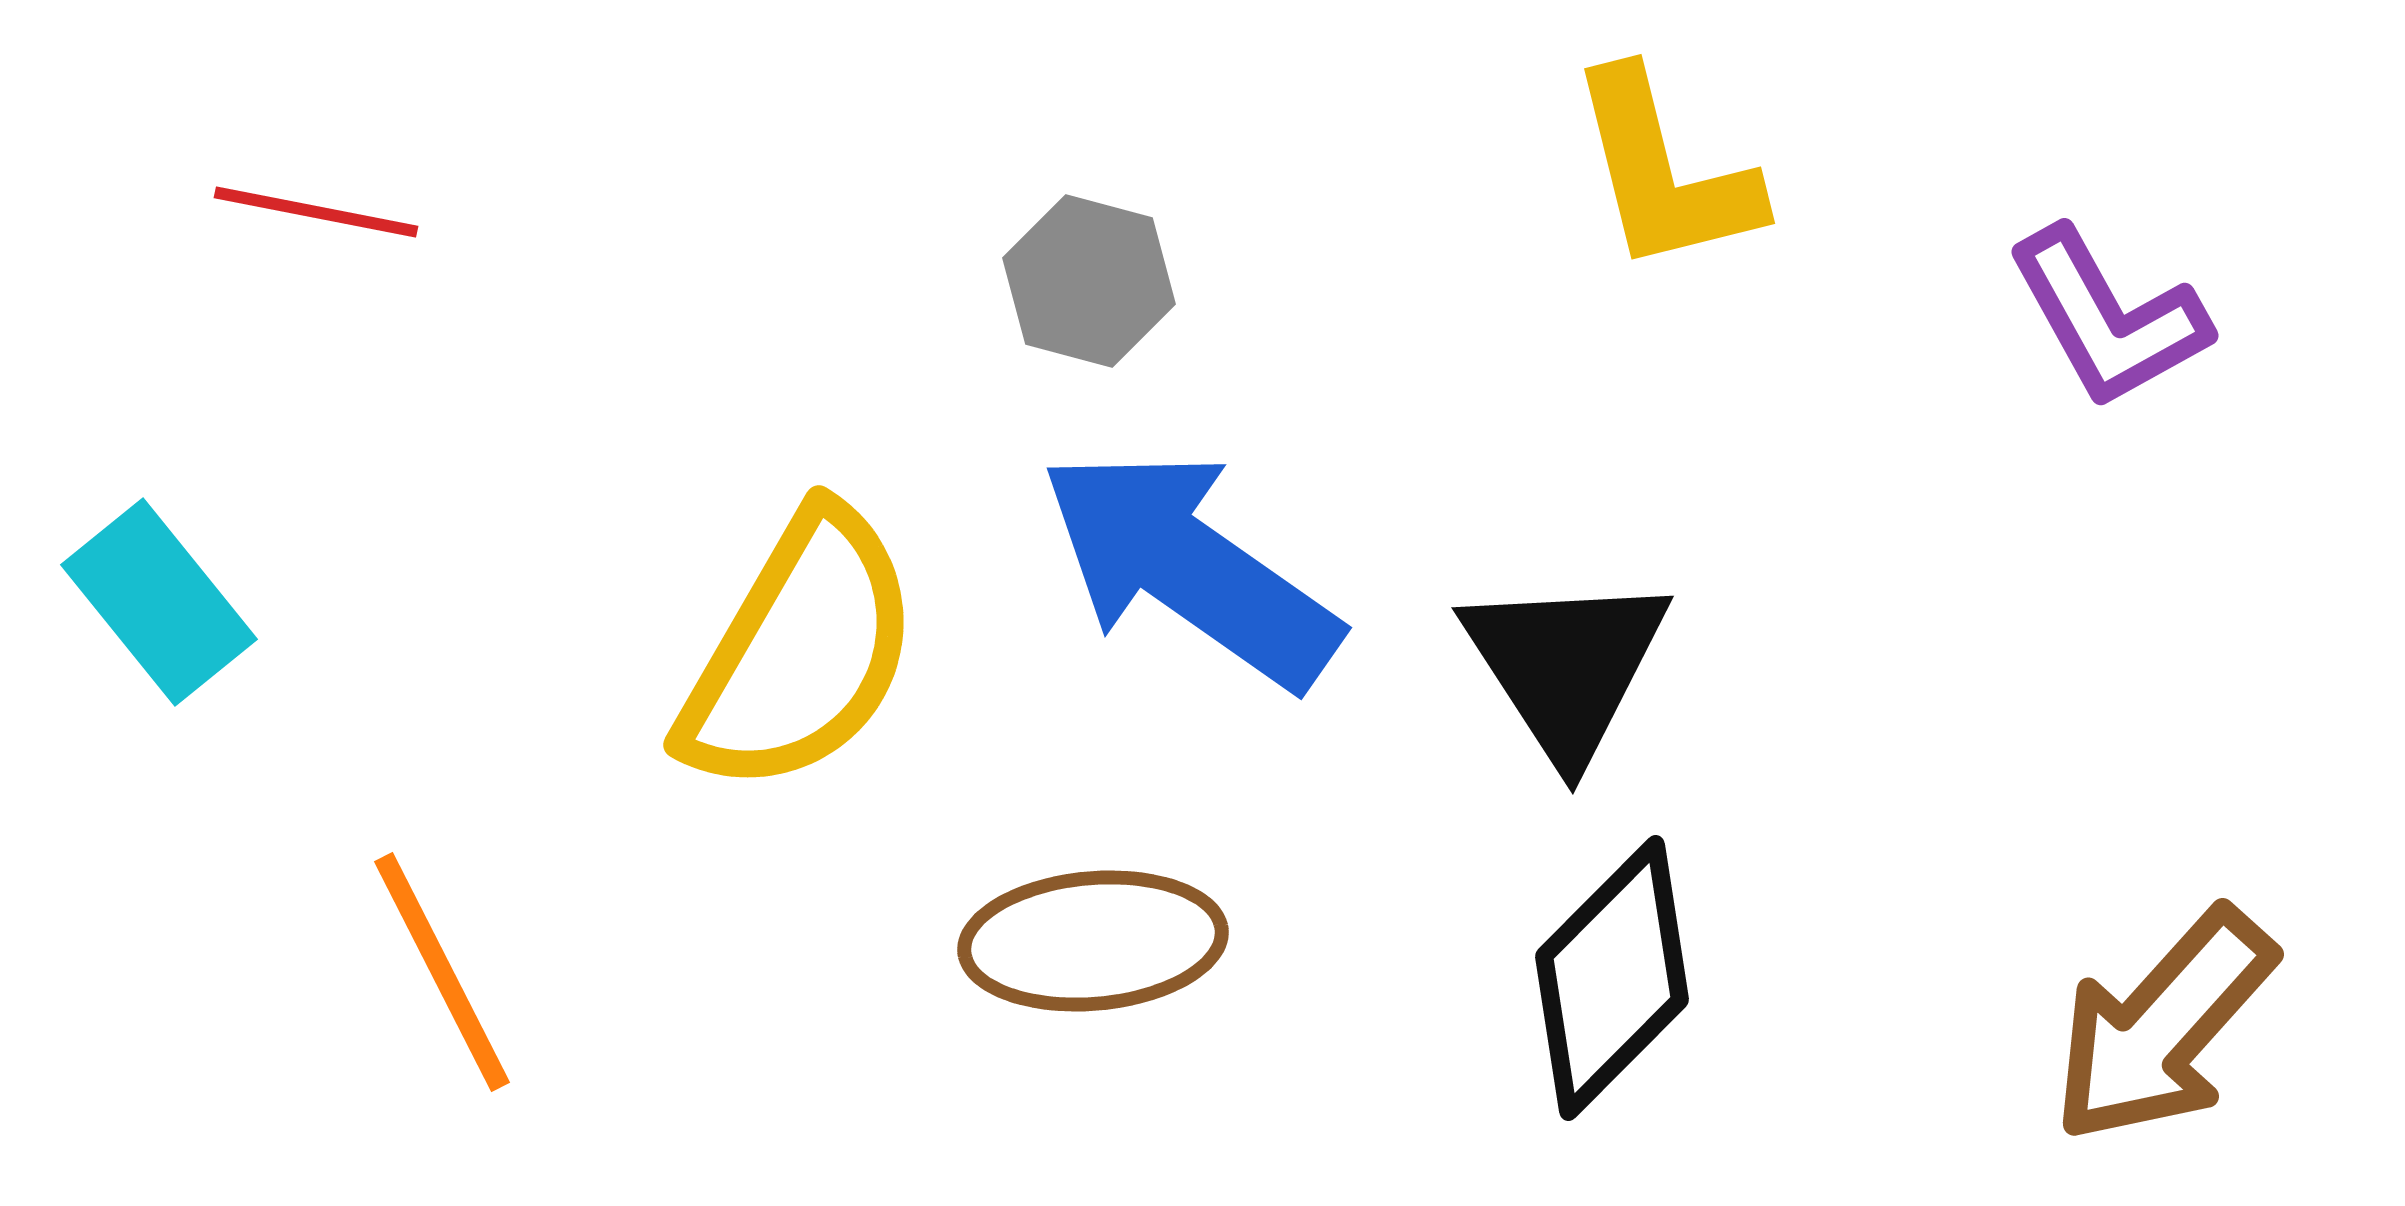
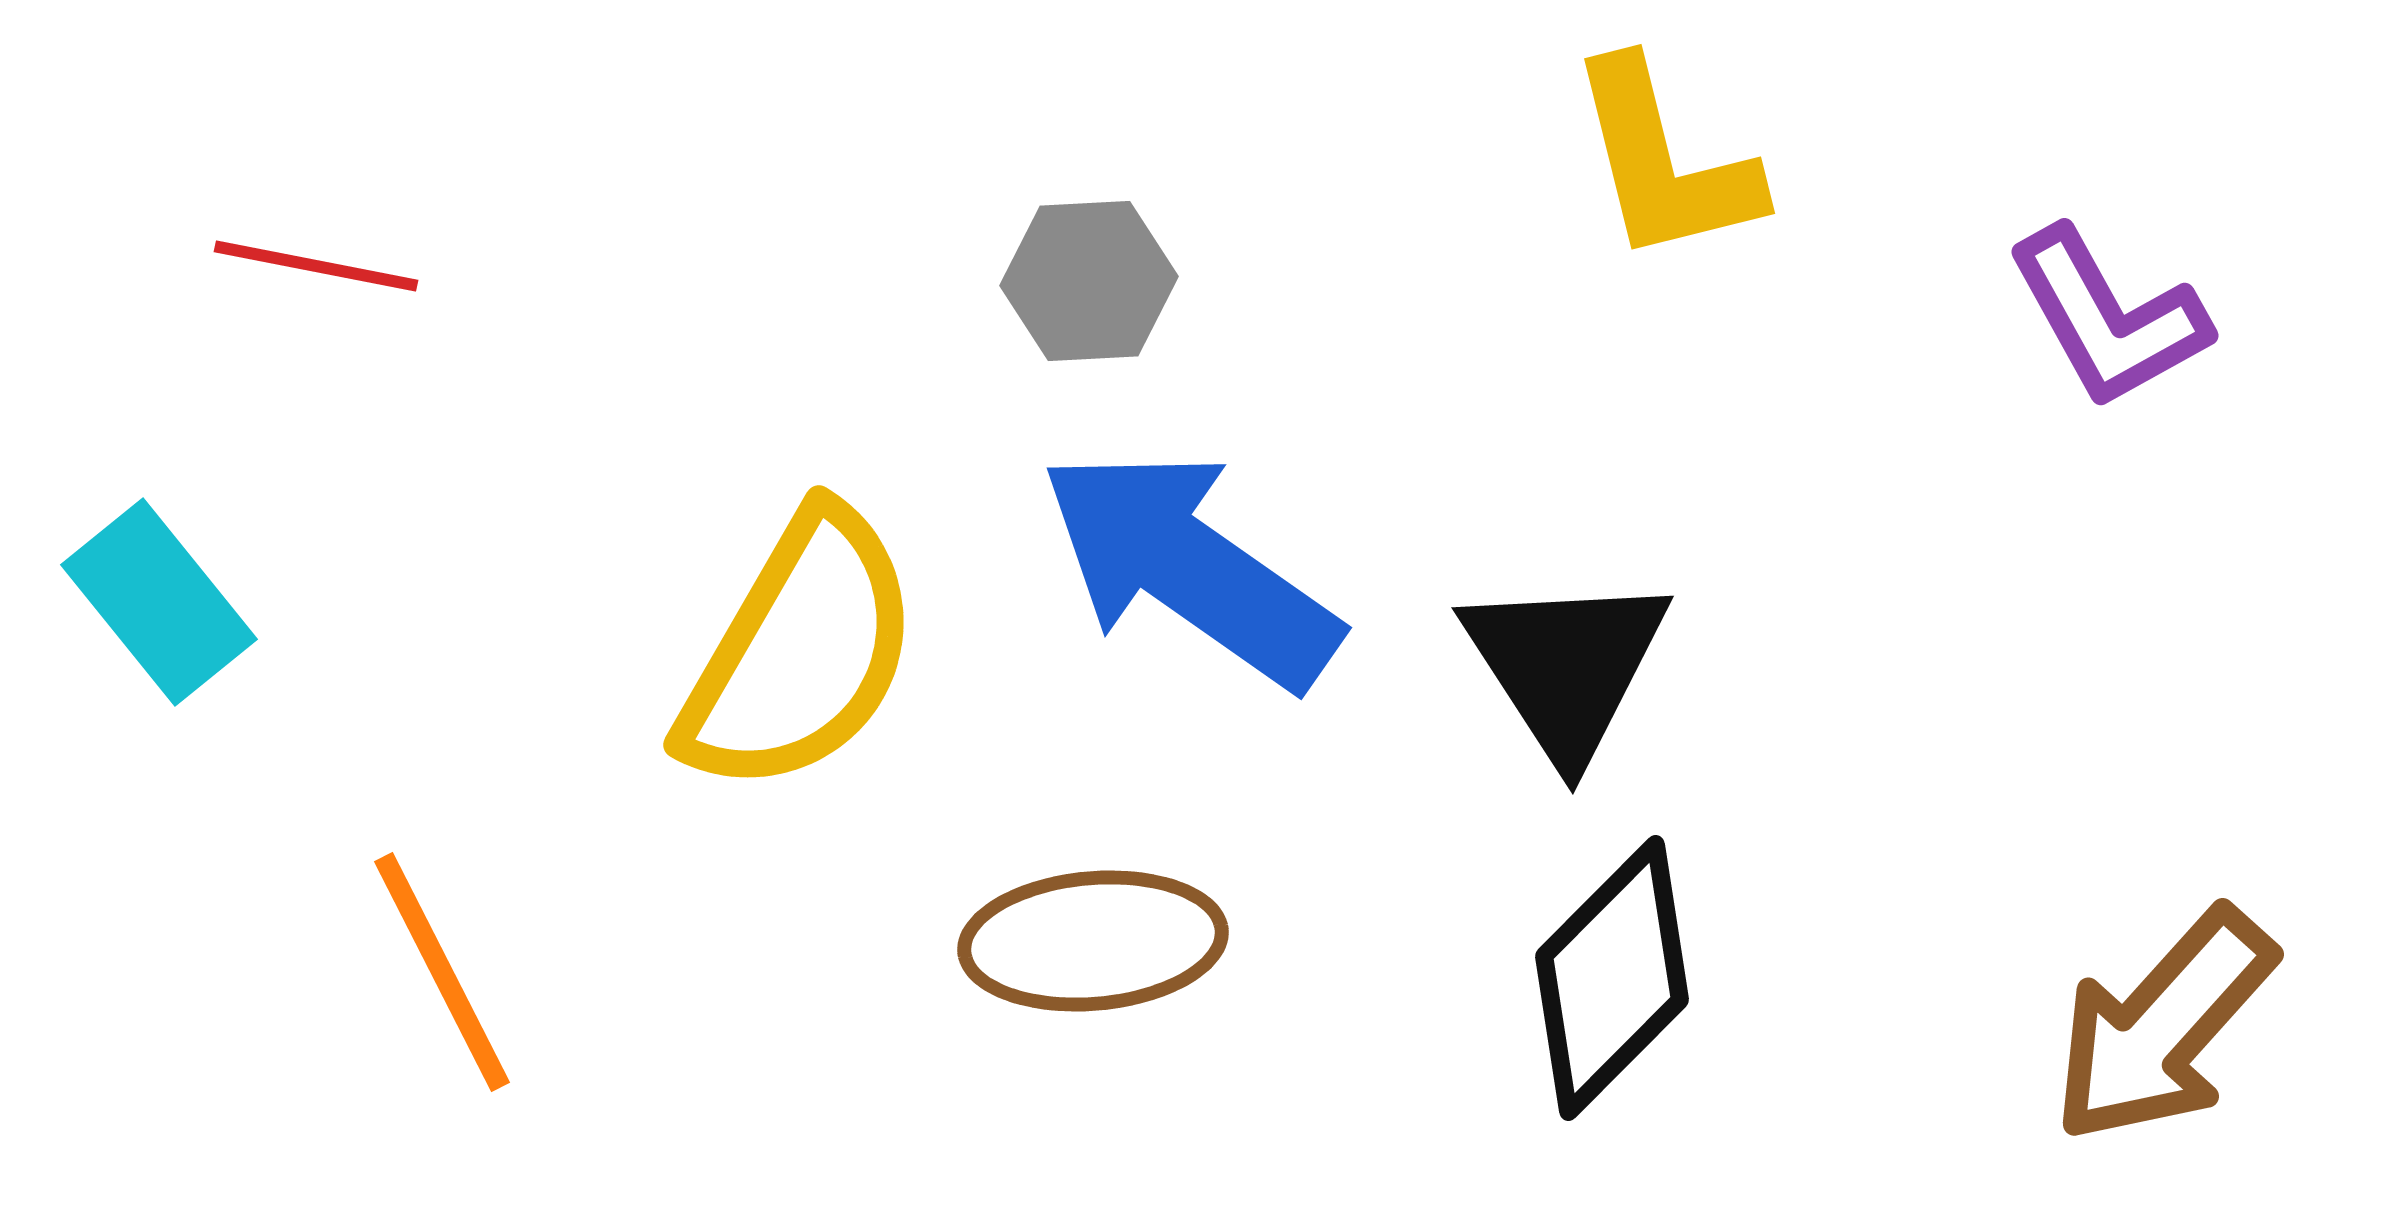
yellow L-shape: moved 10 px up
red line: moved 54 px down
gray hexagon: rotated 18 degrees counterclockwise
